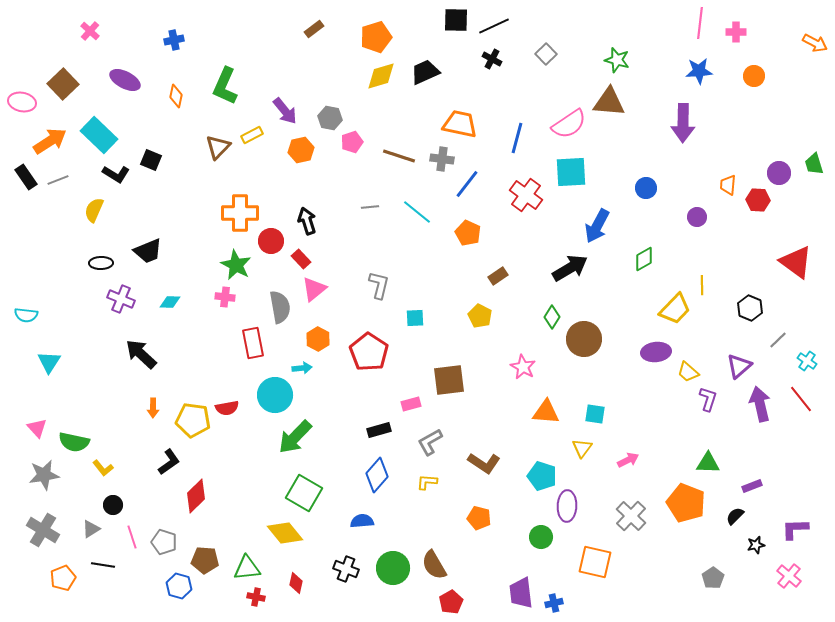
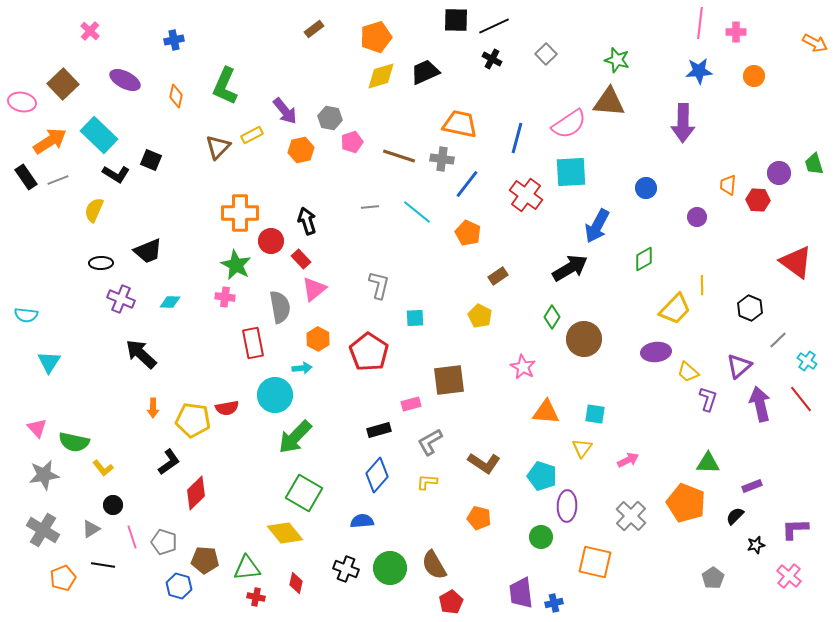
red diamond at (196, 496): moved 3 px up
green circle at (393, 568): moved 3 px left
